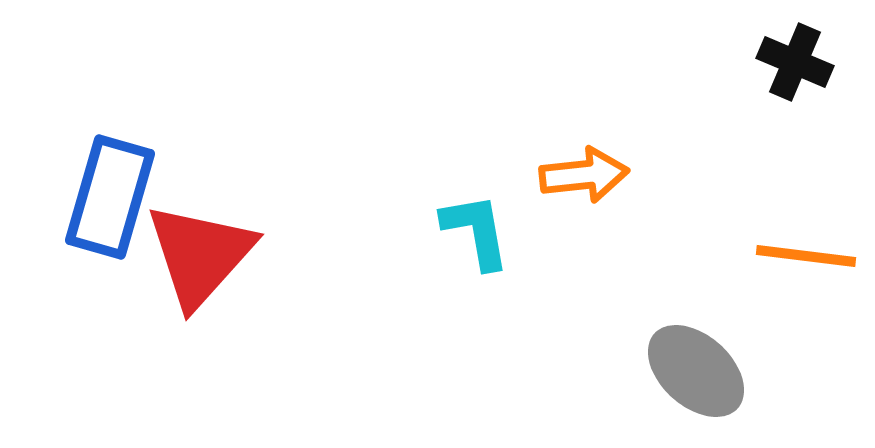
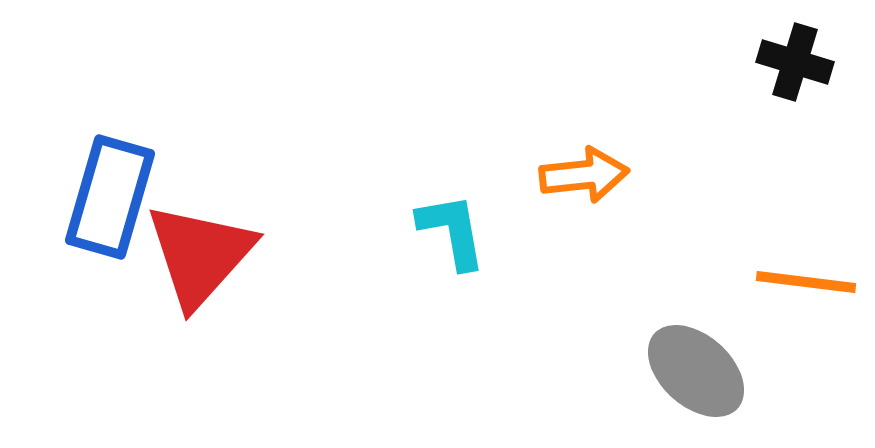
black cross: rotated 6 degrees counterclockwise
cyan L-shape: moved 24 px left
orange line: moved 26 px down
